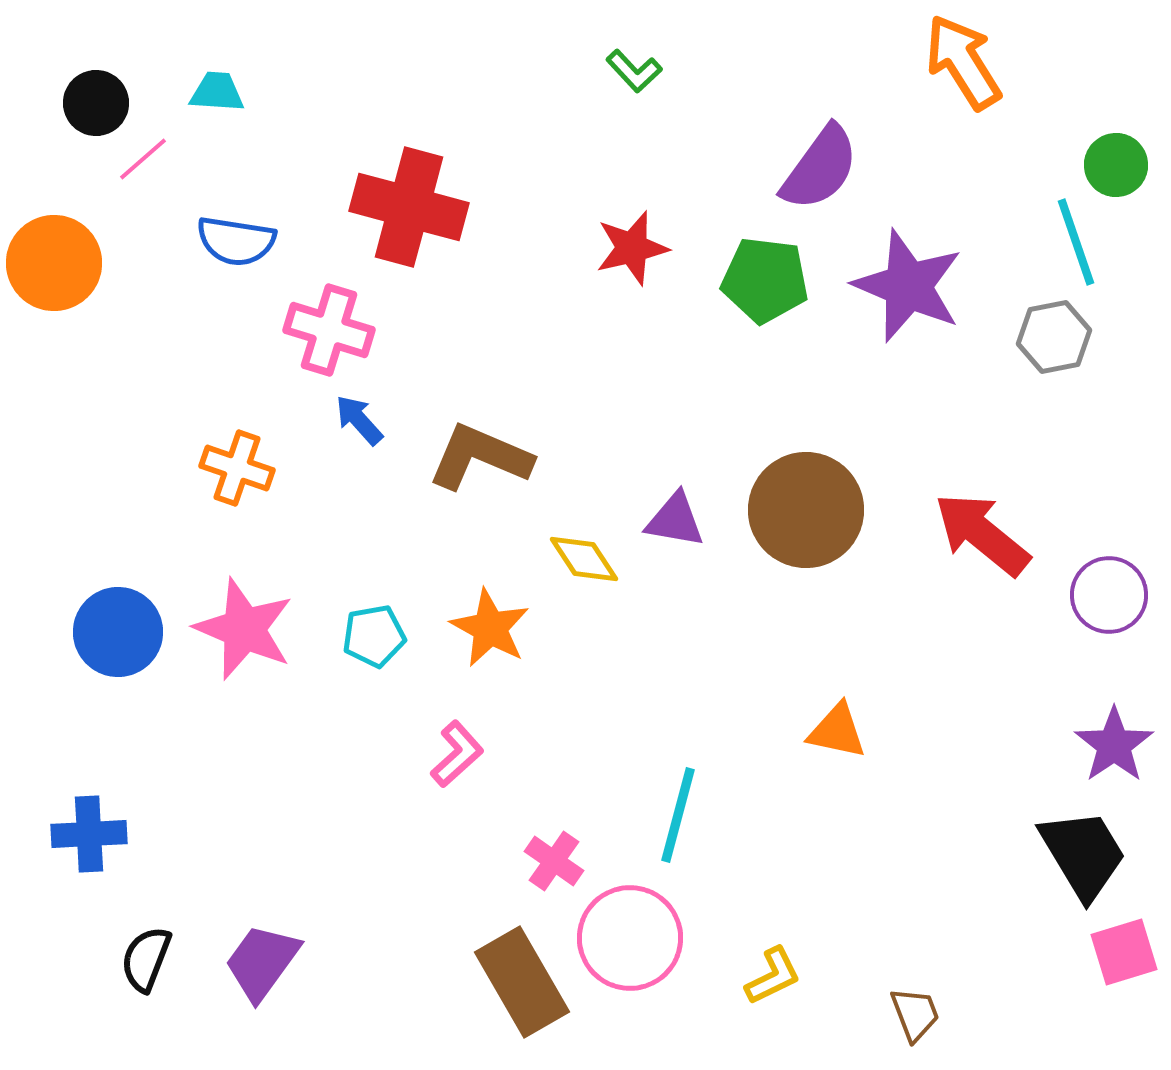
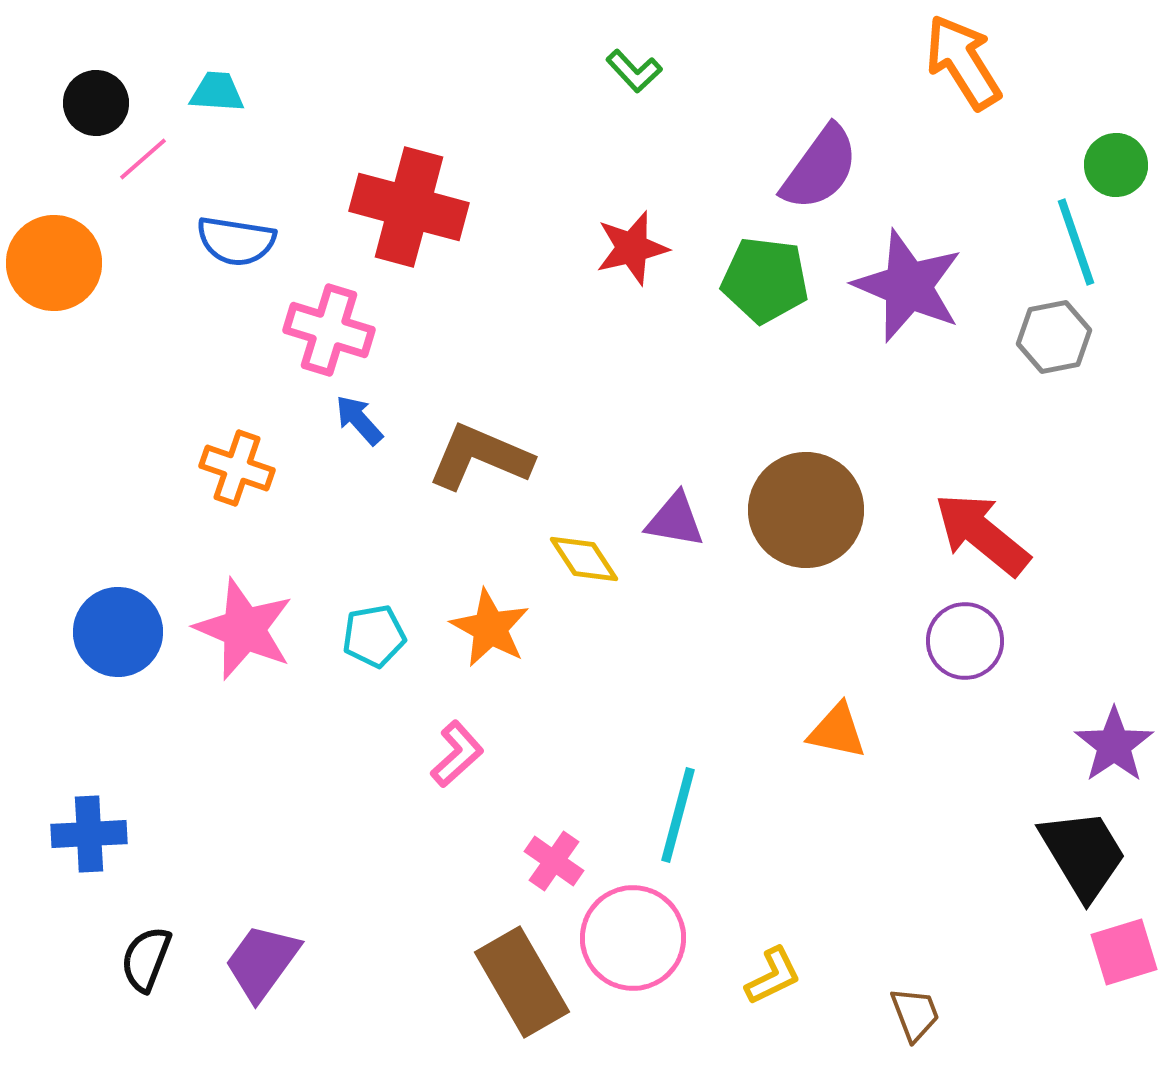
purple circle at (1109, 595): moved 144 px left, 46 px down
pink circle at (630, 938): moved 3 px right
